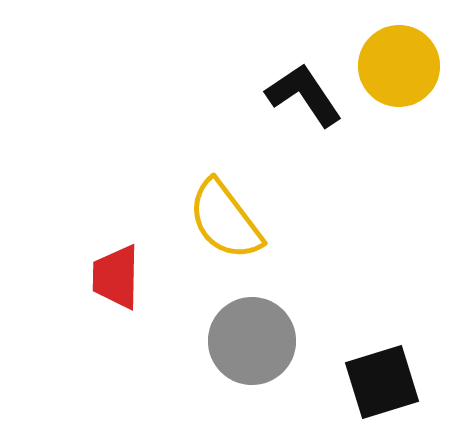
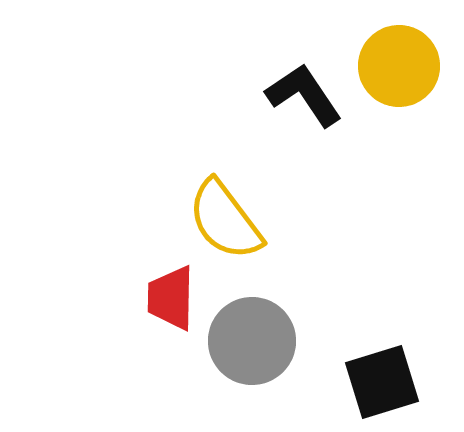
red trapezoid: moved 55 px right, 21 px down
